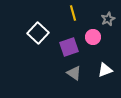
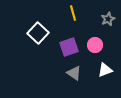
pink circle: moved 2 px right, 8 px down
